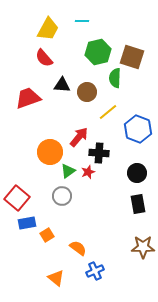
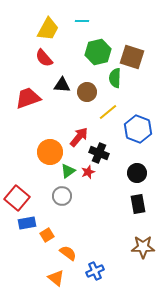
black cross: rotated 18 degrees clockwise
orange semicircle: moved 10 px left, 5 px down
